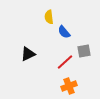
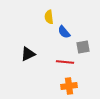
gray square: moved 1 px left, 4 px up
red line: rotated 48 degrees clockwise
orange cross: rotated 14 degrees clockwise
